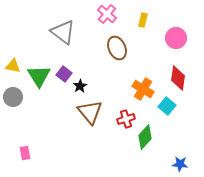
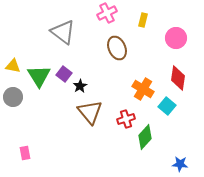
pink cross: moved 1 px up; rotated 24 degrees clockwise
